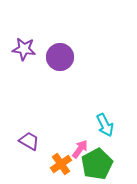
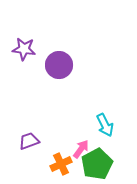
purple circle: moved 1 px left, 8 px down
purple trapezoid: rotated 50 degrees counterclockwise
pink arrow: moved 1 px right
orange cross: rotated 10 degrees clockwise
